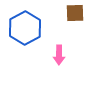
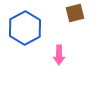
brown square: rotated 12 degrees counterclockwise
